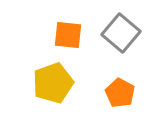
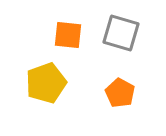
gray square: rotated 24 degrees counterclockwise
yellow pentagon: moved 7 px left
